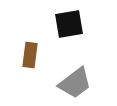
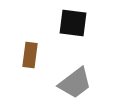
black square: moved 4 px right, 1 px up; rotated 16 degrees clockwise
